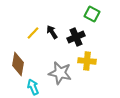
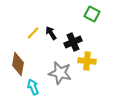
black arrow: moved 1 px left, 1 px down
black cross: moved 3 px left, 5 px down
